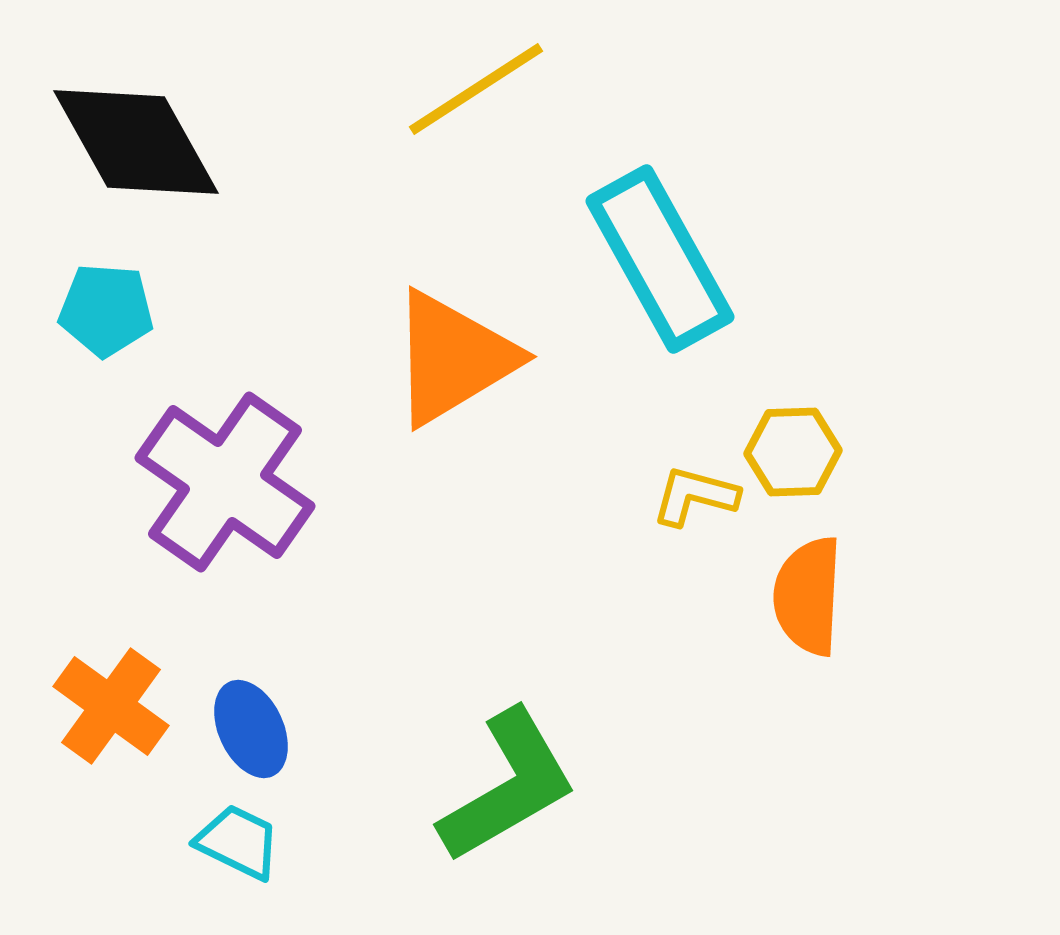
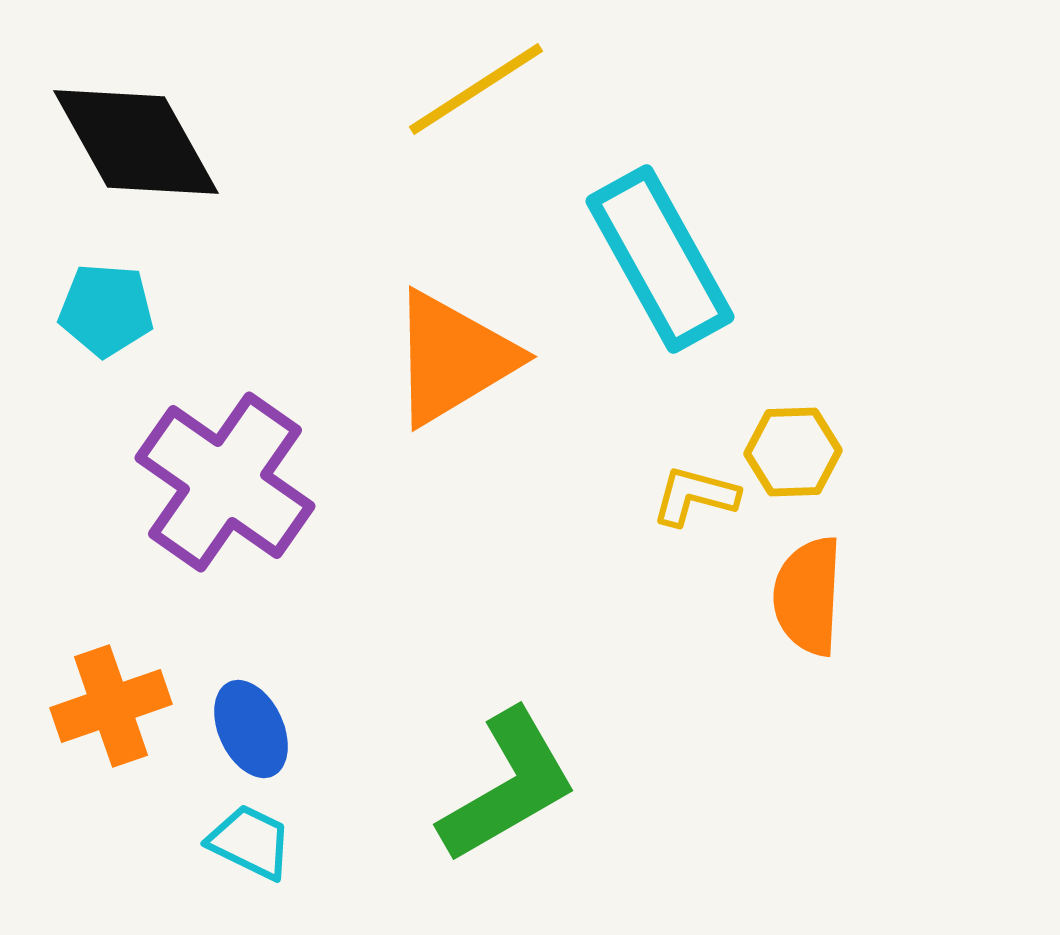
orange cross: rotated 35 degrees clockwise
cyan trapezoid: moved 12 px right
